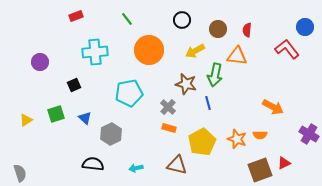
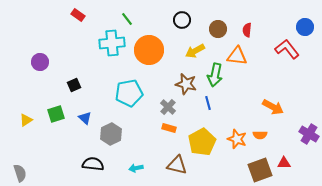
red rectangle: moved 2 px right, 1 px up; rotated 56 degrees clockwise
cyan cross: moved 17 px right, 9 px up
red triangle: rotated 24 degrees clockwise
